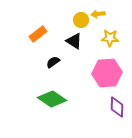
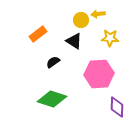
pink hexagon: moved 8 px left, 1 px down
green diamond: rotated 16 degrees counterclockwise
